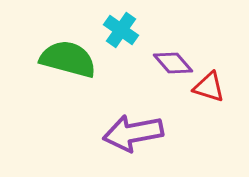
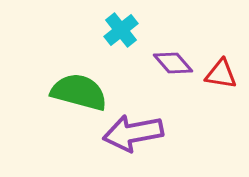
cyan cross: rotated 16 degrees clockwise
green semicircle: moved 11 px right, 33 px down
red triangle: moved 12 px right, 13 px up; rotated 8 degrees counterclockwise
